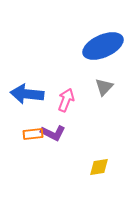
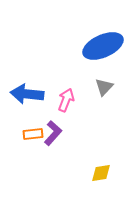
purple L-shape: rotated 75 degrees counterclockwise
yellow diamond: moved 2 px right, 6 px down
